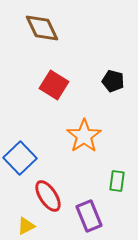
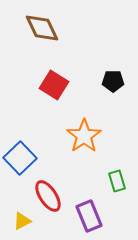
black pentagon: rotated 15 degrees counterclockwise
green rectangle: rotated 25 degrees counterclockwise
yellow triangle: moved 4 px left, 5 px up
